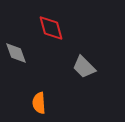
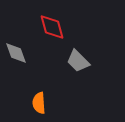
red diamond: moved 1 px right, 1 px up
gray trapezoid: moved 6 px left, 6 px up
